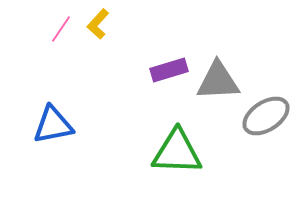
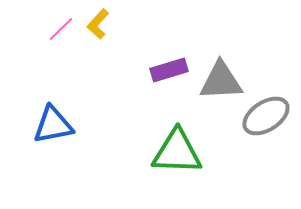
pink line: rotated 12 degrees clockwise
gray triangle: moved 3 px right
